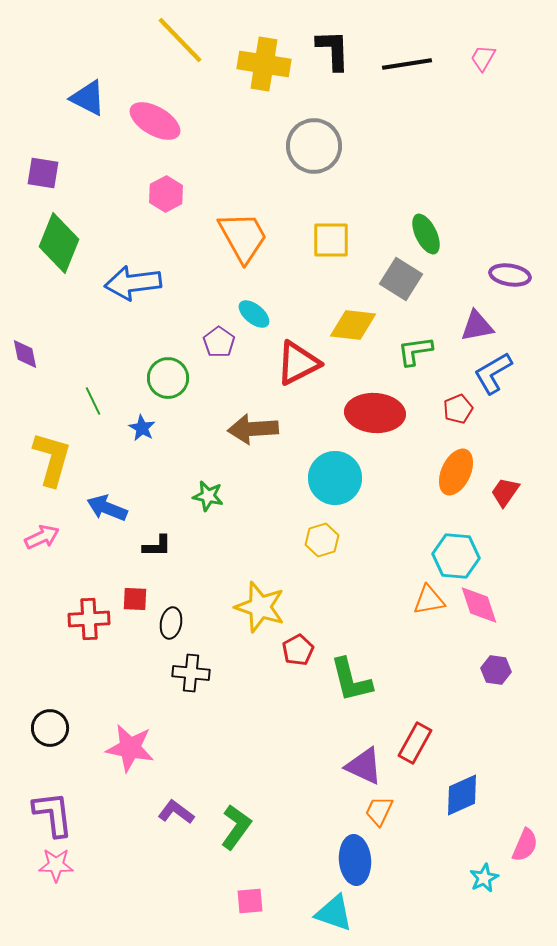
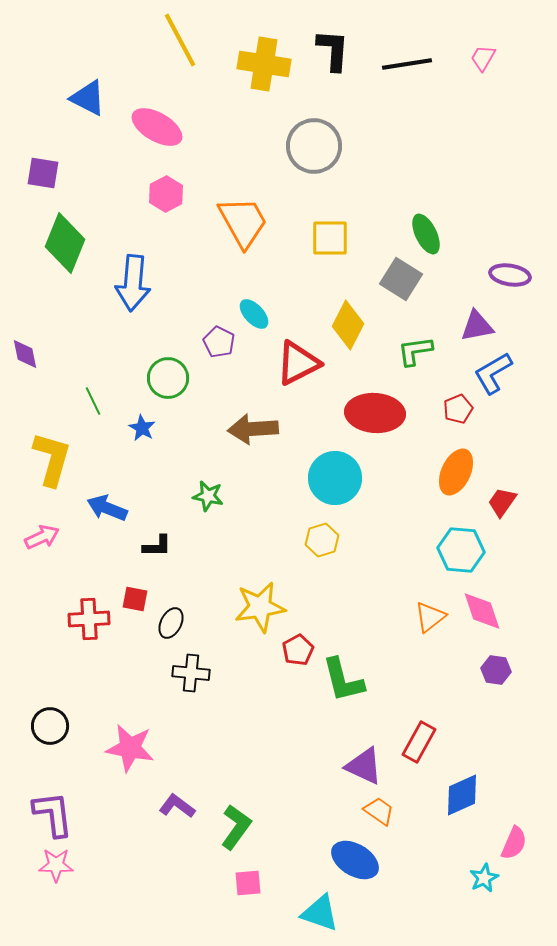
yellow line at (180, 40): rotated 16 degrees clockwise
black L-shape at (333, 50): rotated 6 degrees clockwise
pink ellipse at (155, 121): moved 2 px right, 6 px down
orange trapezoid at (243, 237): moved 15 px up
yellow square at (331, 240): moved 1 px left, 2 px up
green diamond at (59, 243): moved 6 px right
blue arrow at (133, 283): rotated 78 degrees counterclockwise
cyan ellipse at (254, 314): rotated 8 degrees clockwise
yellow diamond at (353, 325): moved 5 px left; rotated 69 degrees counterclockwise
purple pentagon at (219, 342): rotated 8 degrees counterclockwise
red trapezoid at (505, 492): moved 3 px left, 10 px down
cyan hexagon at (456, 556): moved 5 px right, 6 px up
red square at (135, 599): rotated 8 degrees clockwise
orange triangle at (429, 600): moved 1 px right, 17 px down; rotated 28 degrees counterclockwise
pink diamond at (479, 605): moved 3 px right, 6 px down
yellow star at (260, 607): rotated 27 degrees counterclockwise
black ellipse at (171, 623): rotated 16 degrees clockwise
green L-shape at (351, 680): moved 8 px left
black circle at (50, 728): moved 2 px up
red rectangle at (415, 743): moved 4 px right, 1 px up
orange trapezoid at (379, 811): rotated 100 degrees clockwise
purple L-shape at (176, 812): moved 1 px right, 6 px up
pink semicircle at (525, 845): moved 11 px left, 2 px up
blue ellipse at (355, 860): rotated 54 degrees counterclockwise
pink square at (250, 901): moved 2 px left, 18 px up
cyan triangle at (334, 913): moved 14 px left
